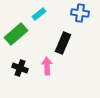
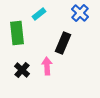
blue cross: rotated 36 degrees clockwise
green rectangle: moved 1 px right, 1 px up; rotated 55 degrees counterclockwise
black cross: moved 2 px right, 2 px down; rotated 21 degrees clockwise
